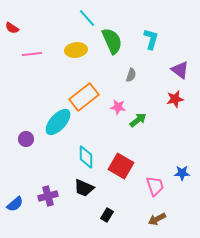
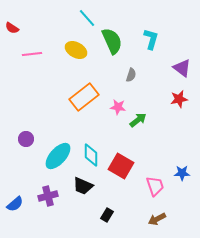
yellow ellipse: rotated 35 degrees clockwise
purple triangle: moved 2 px right, 2 px up
red star: moved 4 px right
cyan ellipse: moved 34 px down
cyan diamond: moved 5 px right, 2 px up
black trapezoid: moved 1 px left, 2 px up
